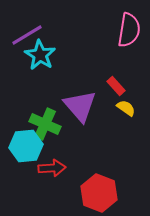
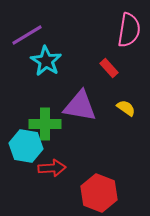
cyan star: moved 6 px right, 6 px down
red rectangle: moved 7 px left, 18 px up
purple triangle: rotated 39 degrees counterclockwise
green cross: rotated 24 degrees counterclockwise
cyan hexagon: rotated 16 degrees clockwise
